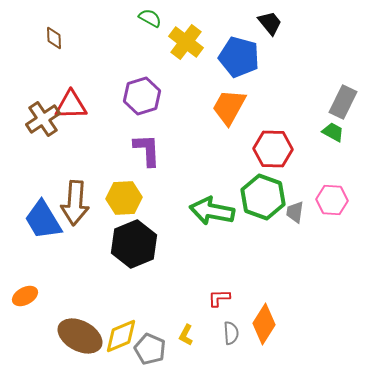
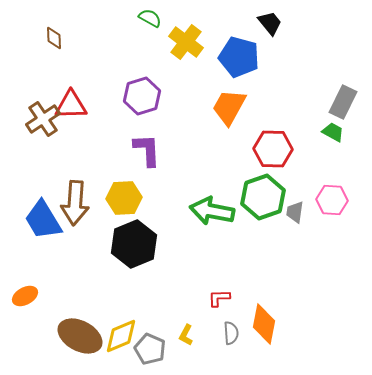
green hexagon: rotated 21 degrees clockwise
orange diamond: rotated 21 degrees counterclockwise
